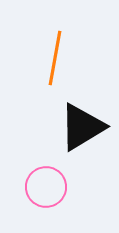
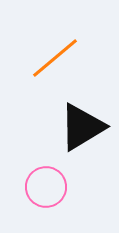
orange line: rotated 40 degrees clockwise
